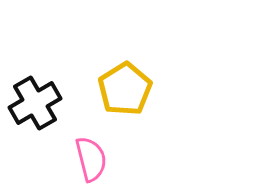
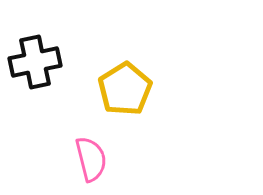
black cross: moved 41 px up; rotated 18 degrees clockwise
